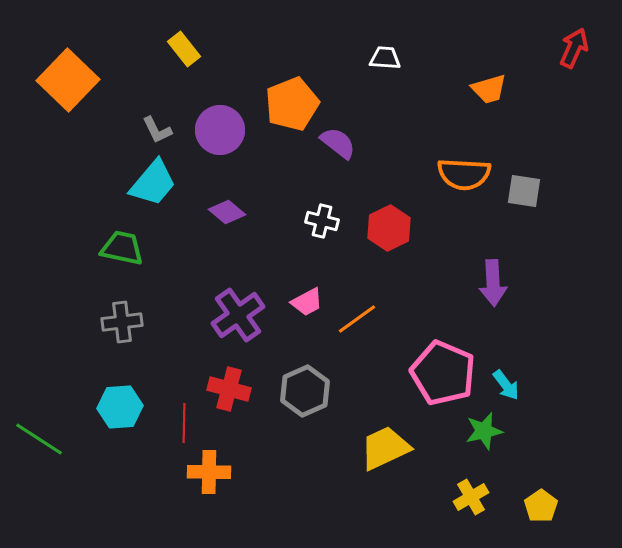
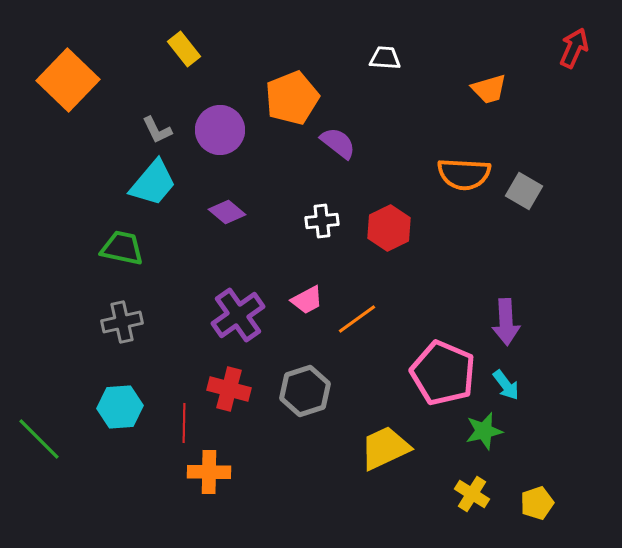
orange pentagon: moved 6 px up
gray square: rotated 21 degrees clockwise
white cross: rotated 20 degrees counterclockwise
purple arrow: moved 13 px right, 39 px down
pink trapezoid: moved 2 px up
gray cross: rotated 6 degrees counterclockwise
gray hexagon: rotated 6 degrees clockwise
green line: rotated 12 degrees clockwise
yellow cross: moved 1 px right, 3 px up; rotated 28 degrees counterclockwise
yellow pentagon: moved 4 px left, 3 px up; rotated 16 degrees clockwise
